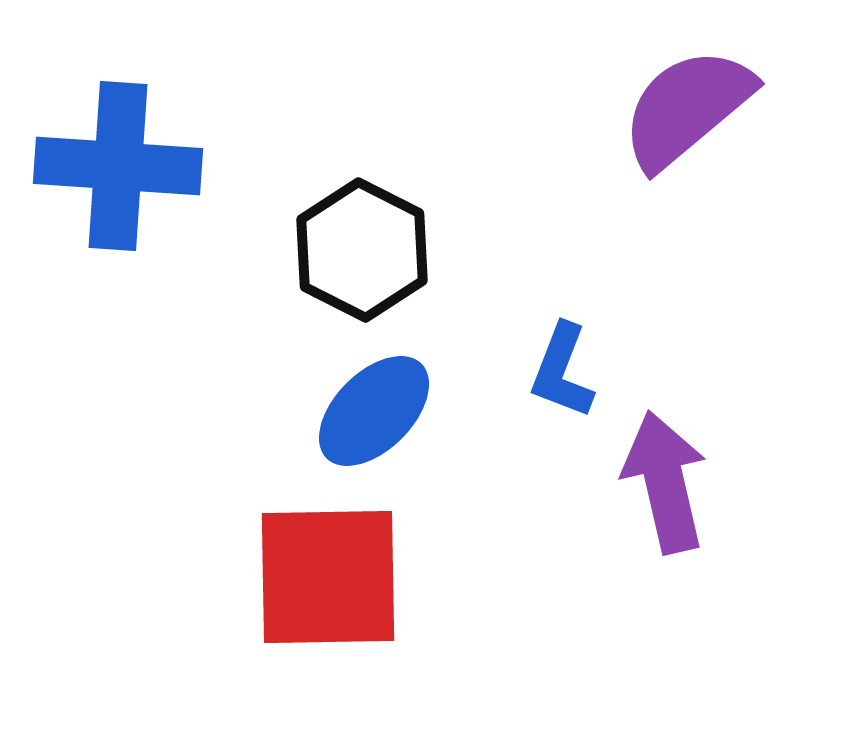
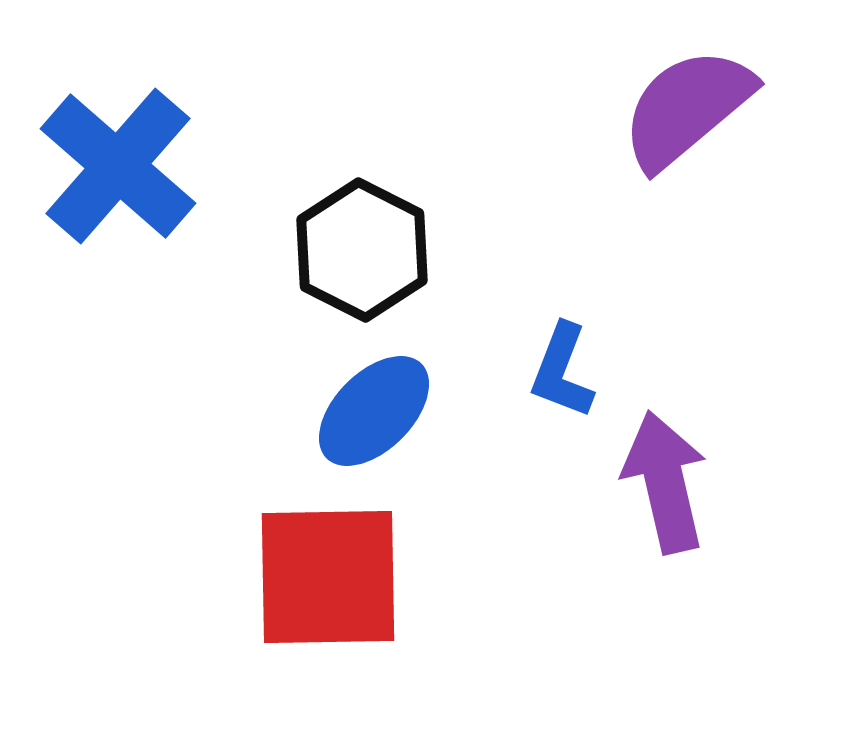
blue cross: rotated 37 degrees clockwise
